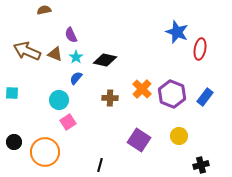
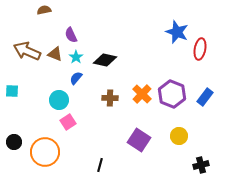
orange cross: moved 5 px down
cyan square: moved 2 px up
